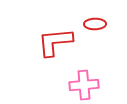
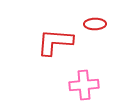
red L-shape: rotated 9 degrees clockwise
